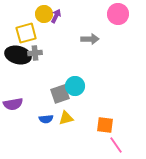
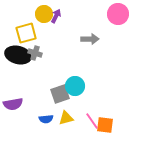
gray cross: rotated 24 degrees clockwise
pink line: moved 24 px left, 24 px up
